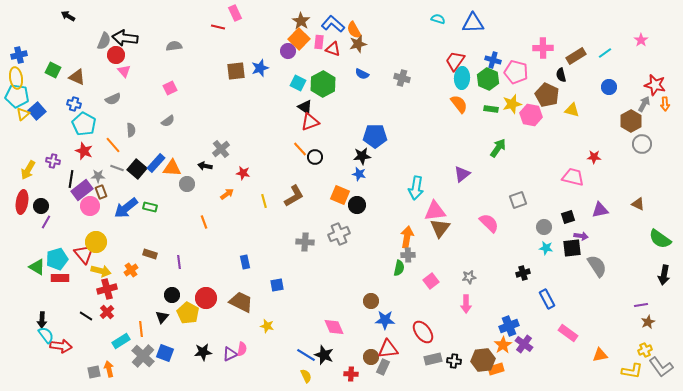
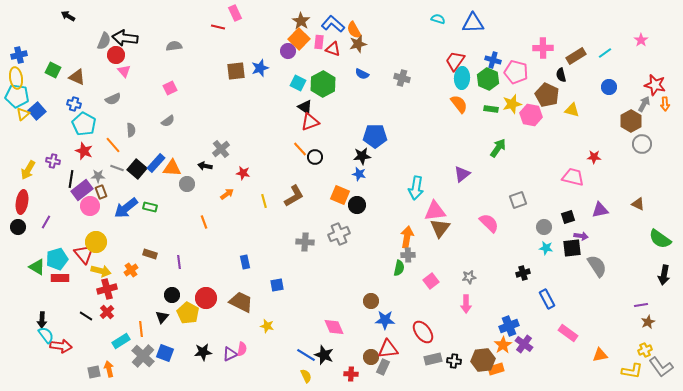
black circle at (41, 206): moved 23 px left, 21 px down
